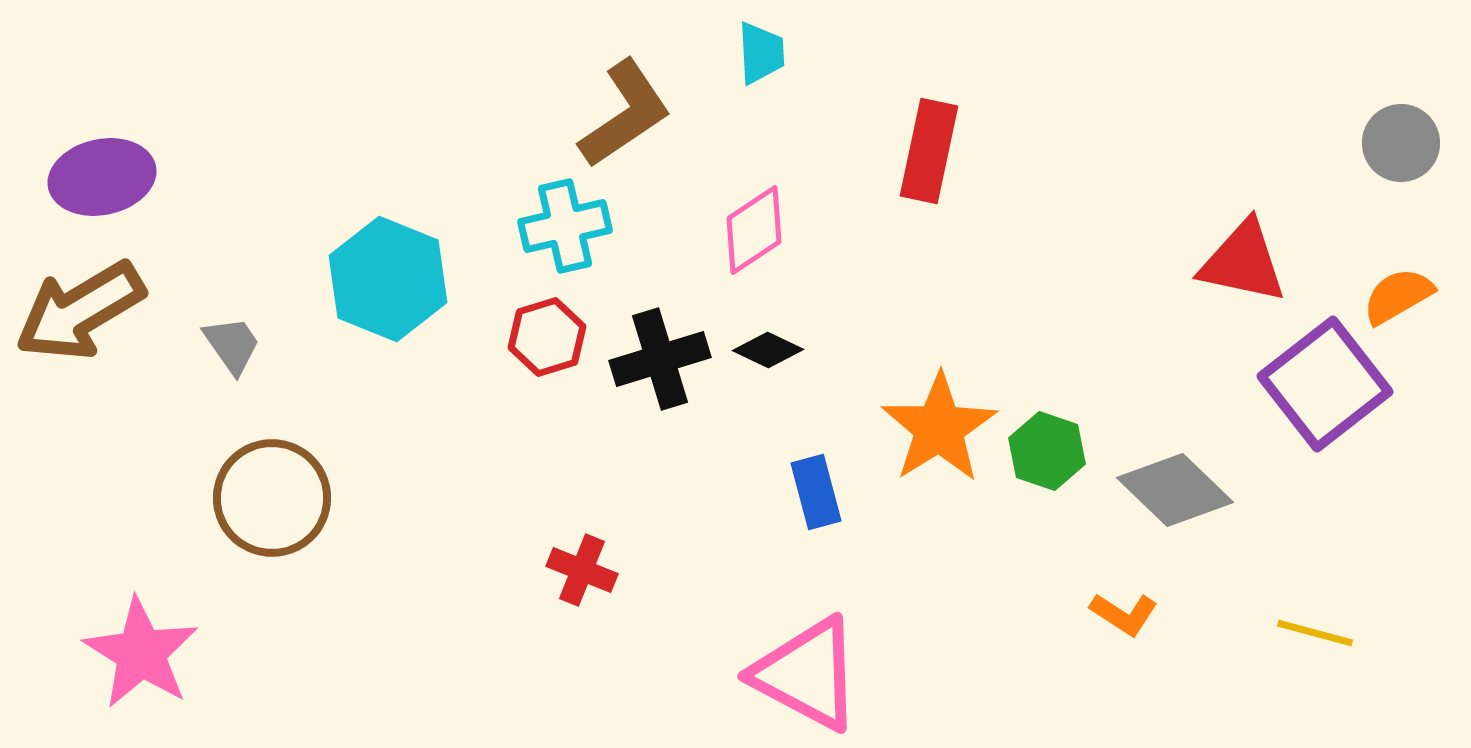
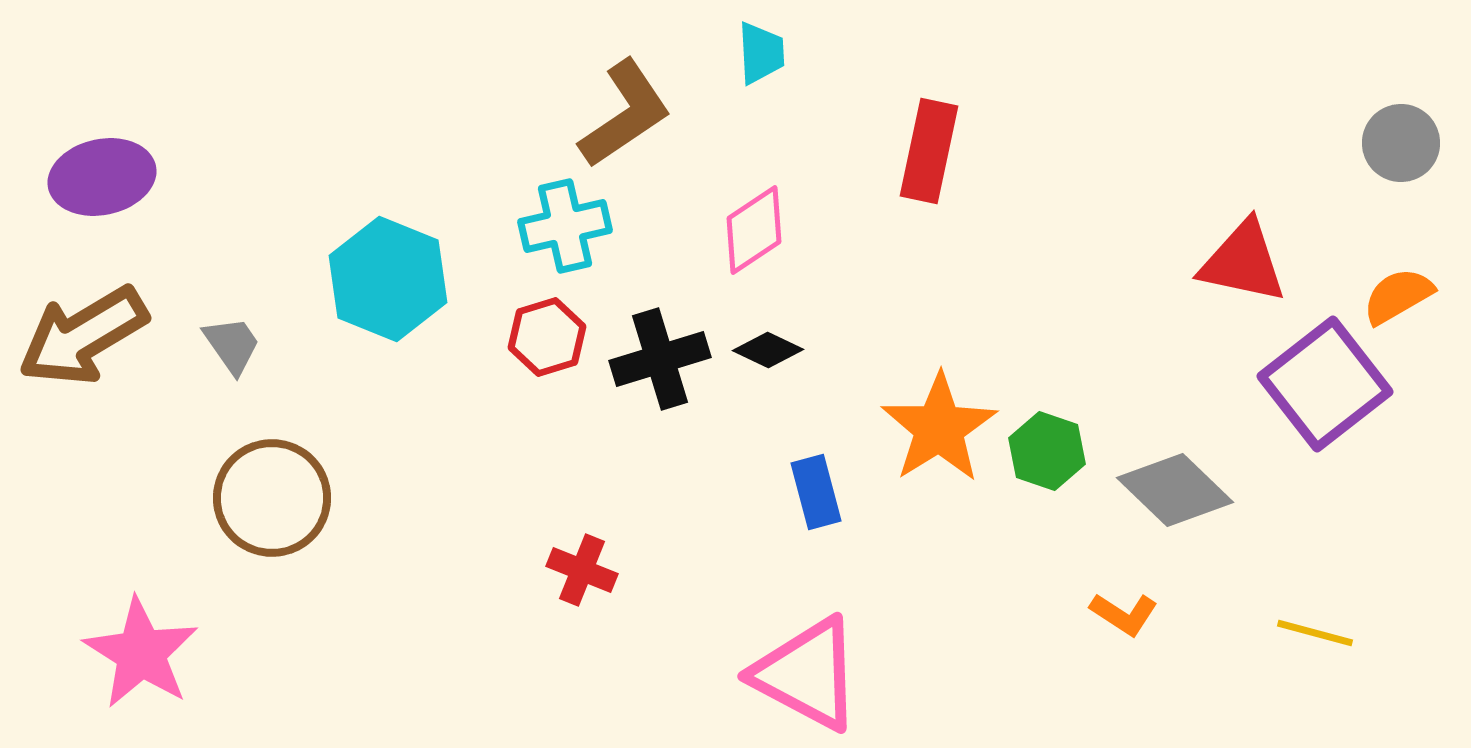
brown arrow: moved 3 px right, 25 px down
